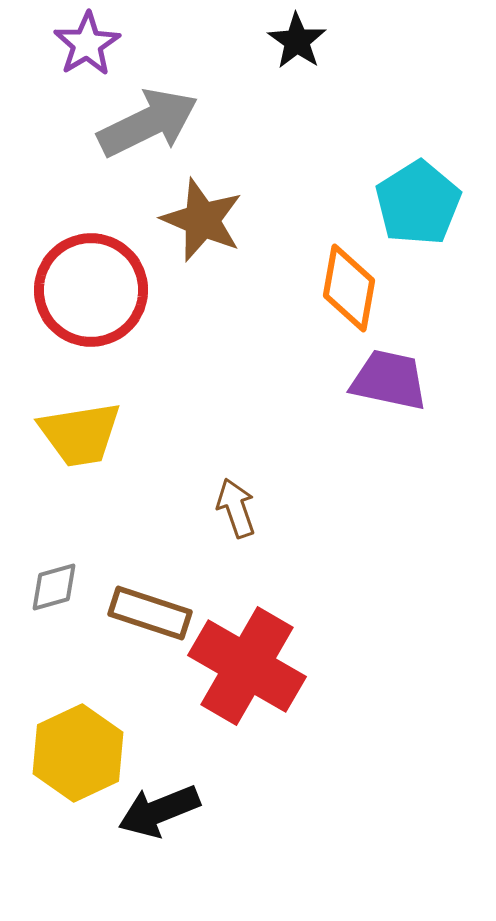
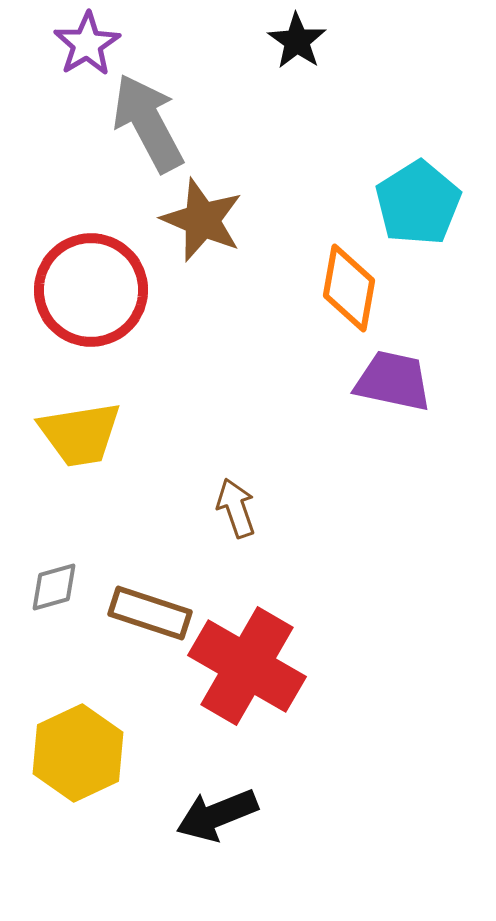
gray arrow: rotated 92 degrees counterclockwise
purple trapezoid: moved 4 px right, 1 px down
black arrow: moved 58 px right, 4 px down
